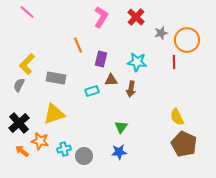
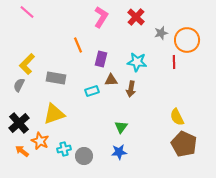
orange star: rotated 12 degrees clockwise
